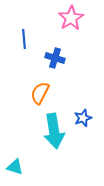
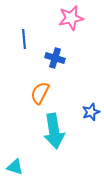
pink star: rotated 20 degrees clockwise
blue star: moved 8 px right, 6 px up
